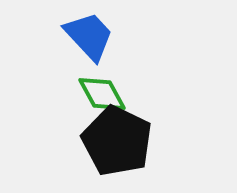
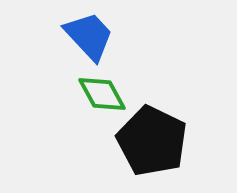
black pentagon: moved 35 px right
